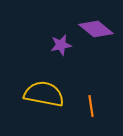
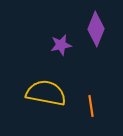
purple diamond: rotated 72 degrees clockwise
yellow semicircle: moved 2 px right, 1 px up
